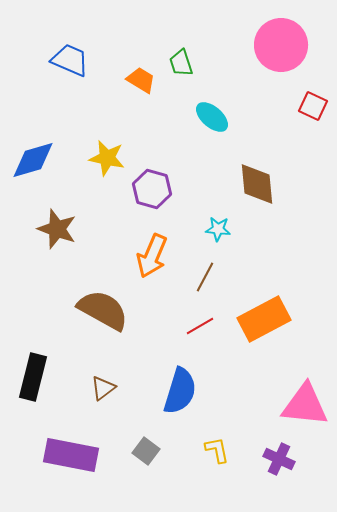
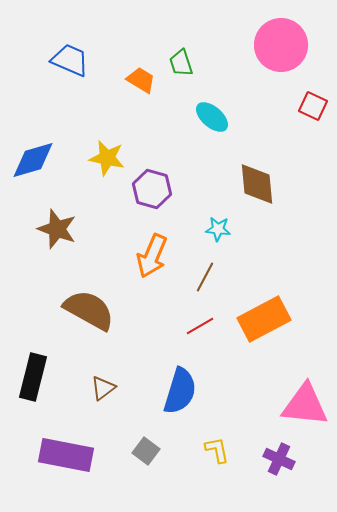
brown semicircle: moved 14 px left
purple rectangle: moved 5 px left
